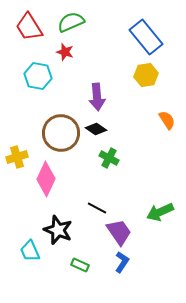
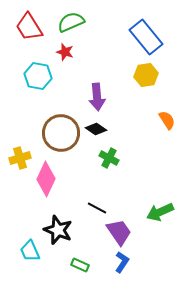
yellow cross: moved 3 px right, 1 px down
